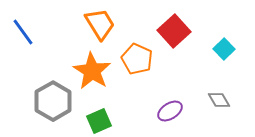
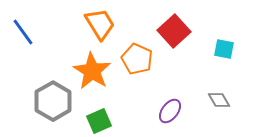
cyan square: rotated 35 degrees counterclockwise
purple ellipse: rotated 20 degrees counterclockwise
